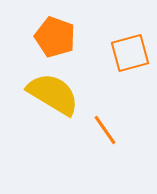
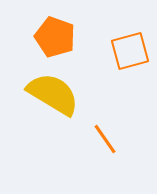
orange square: moved 2 px up
orange line: moved 9 px down
